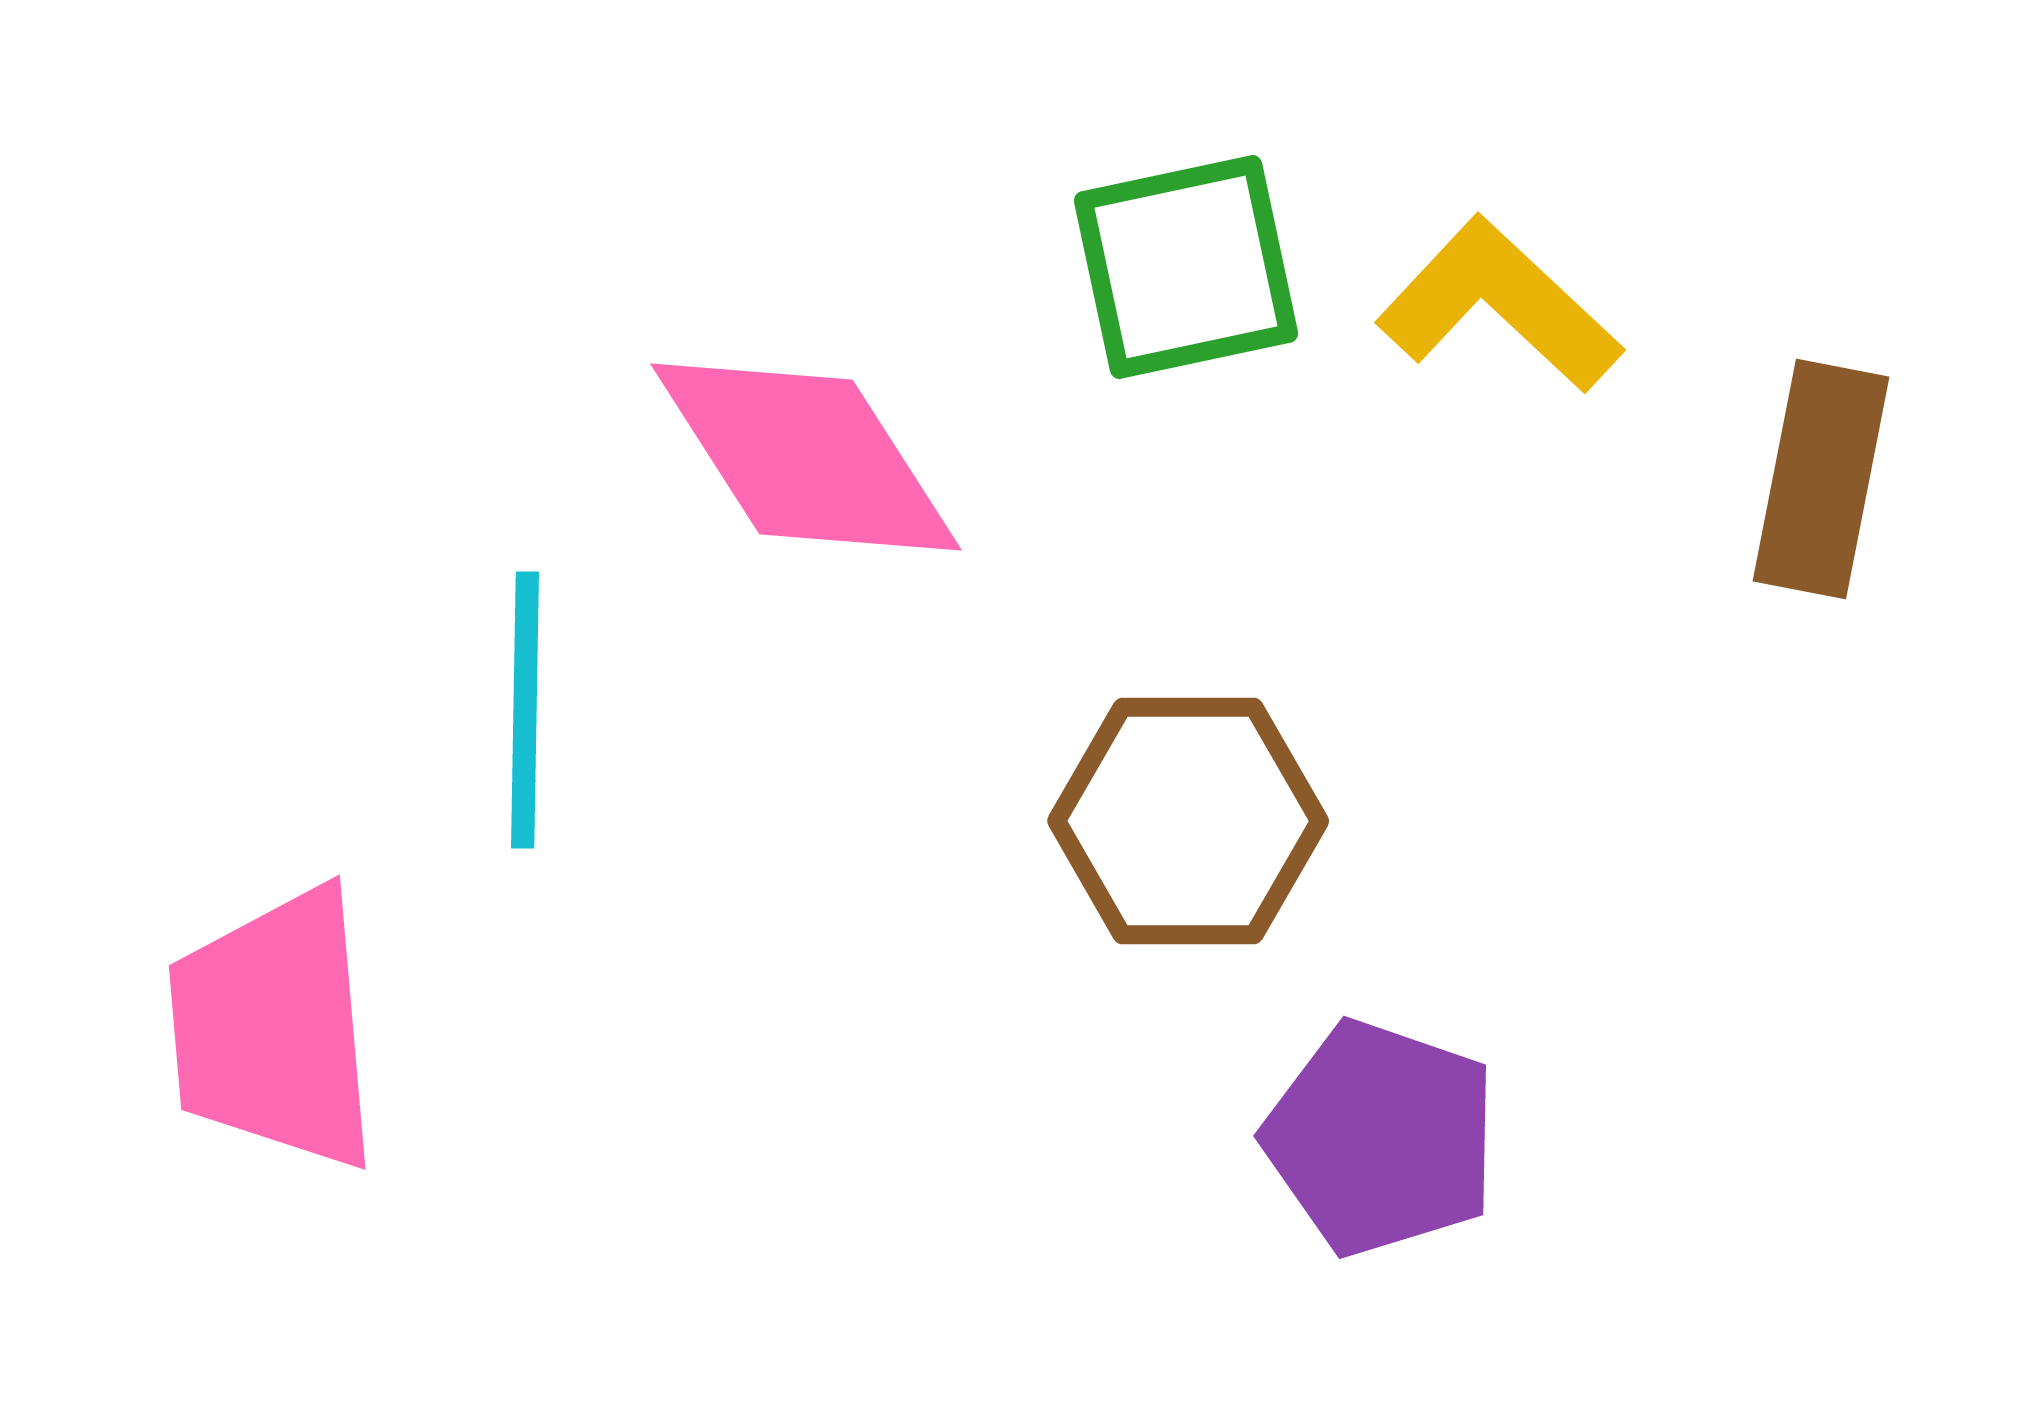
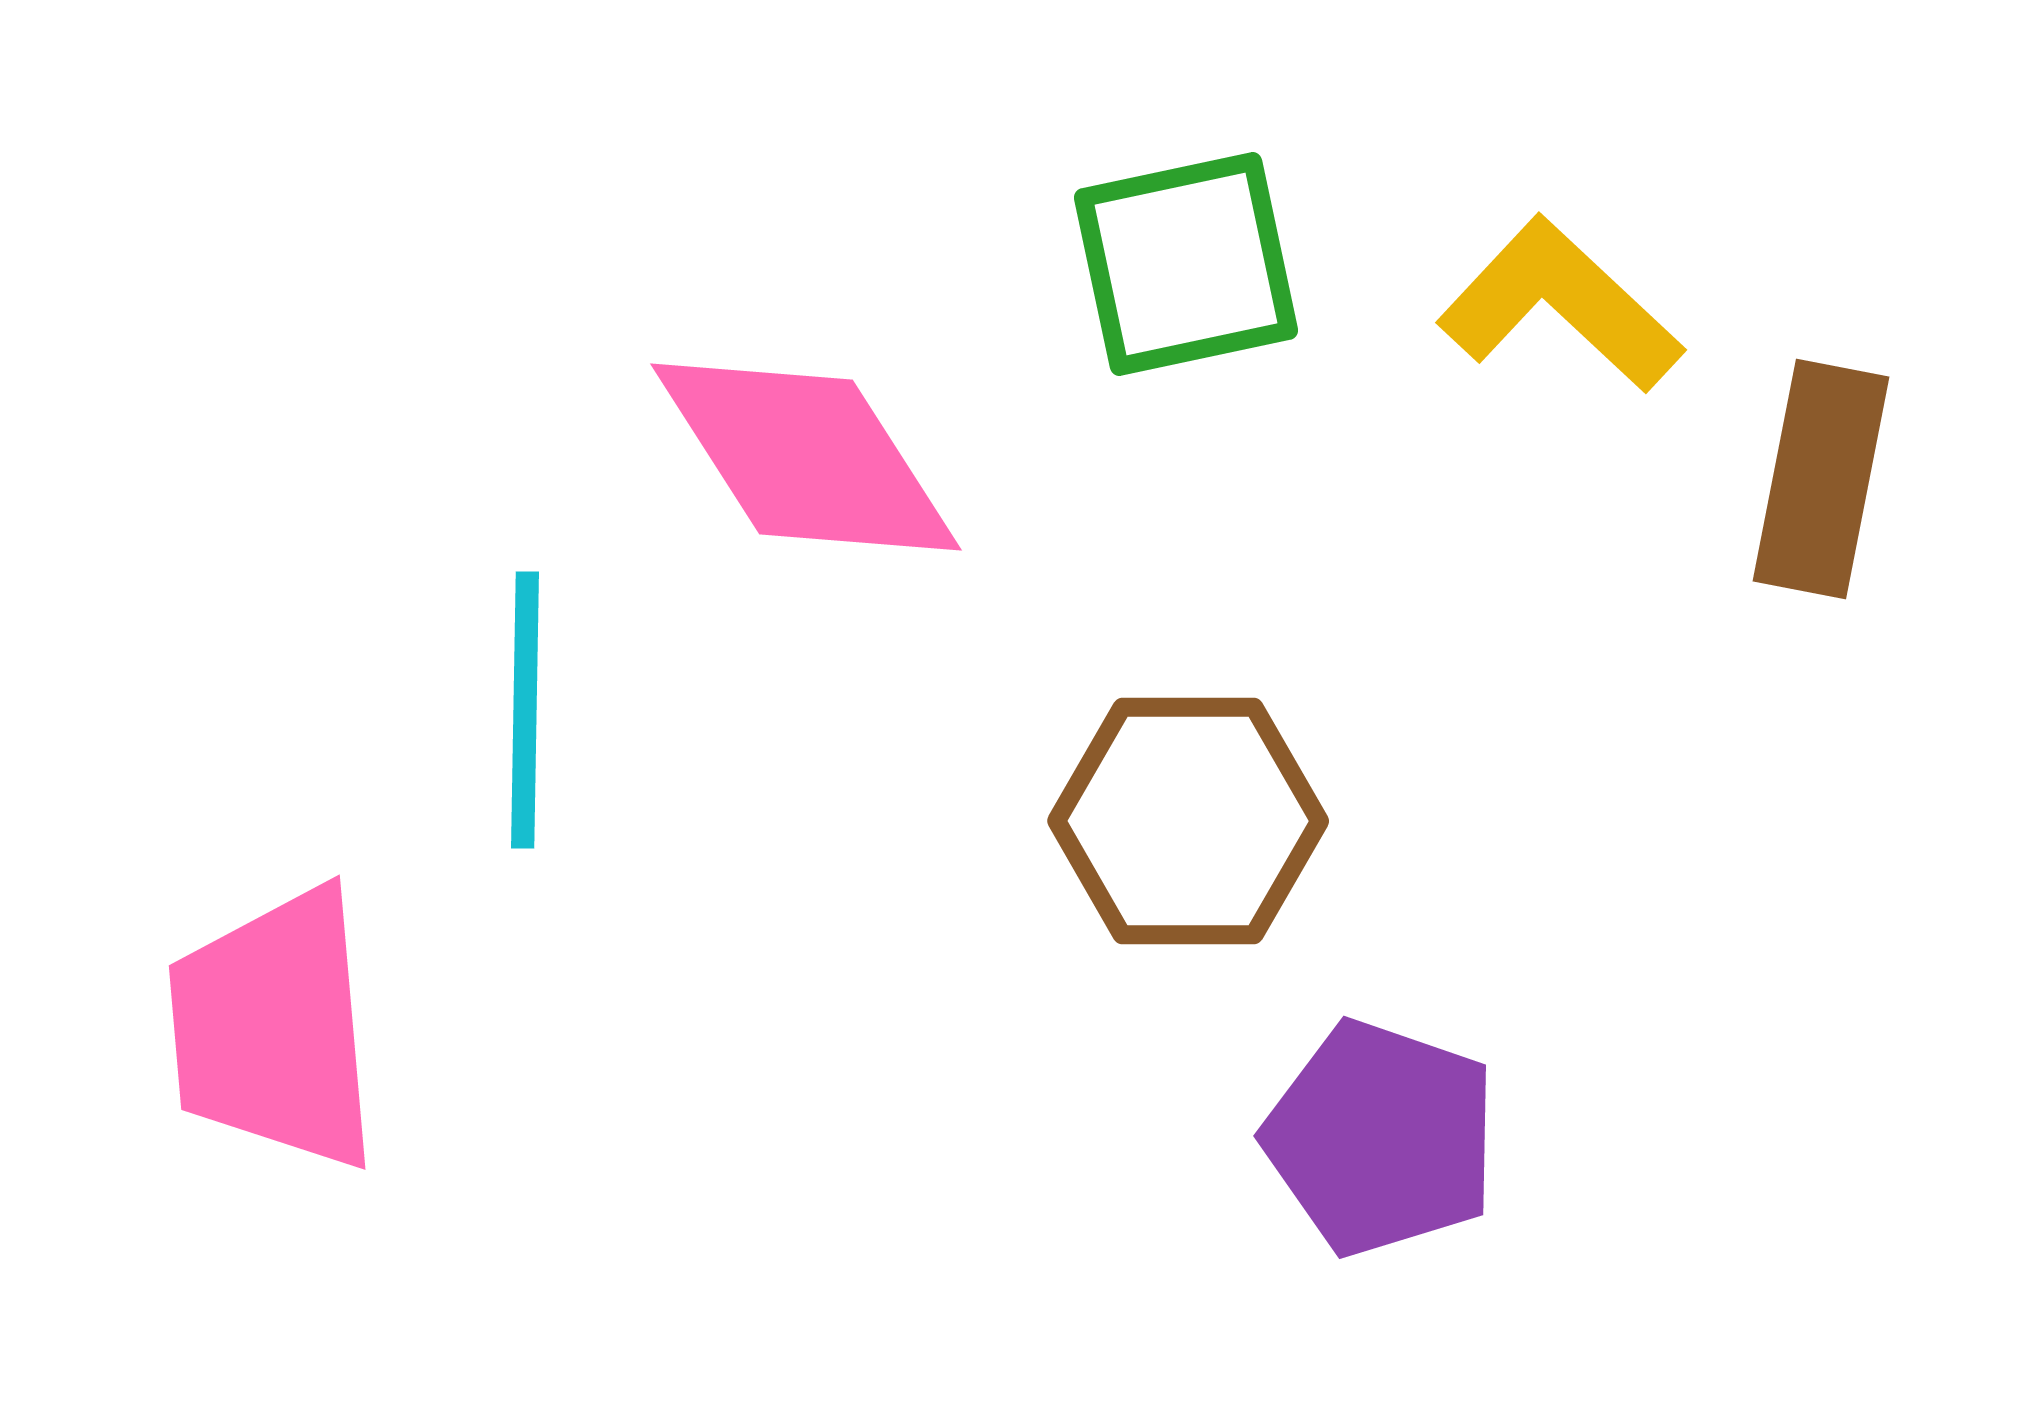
green square: moved 3 px up
yellow L-shape: moved 61 px right
